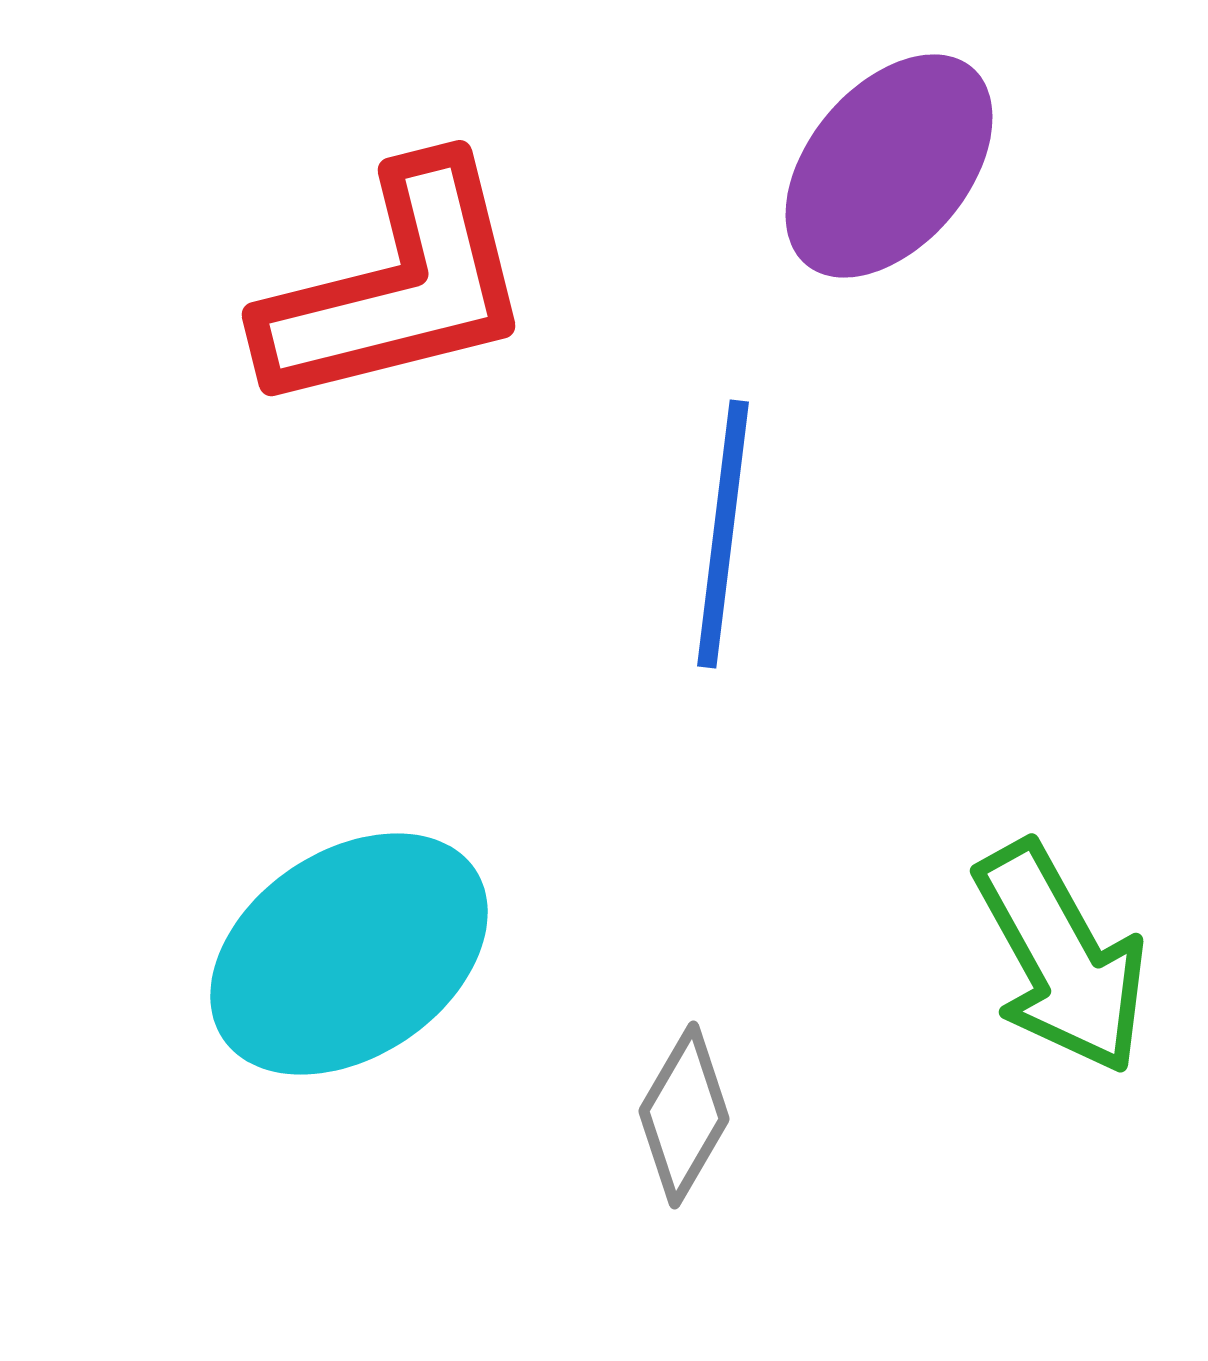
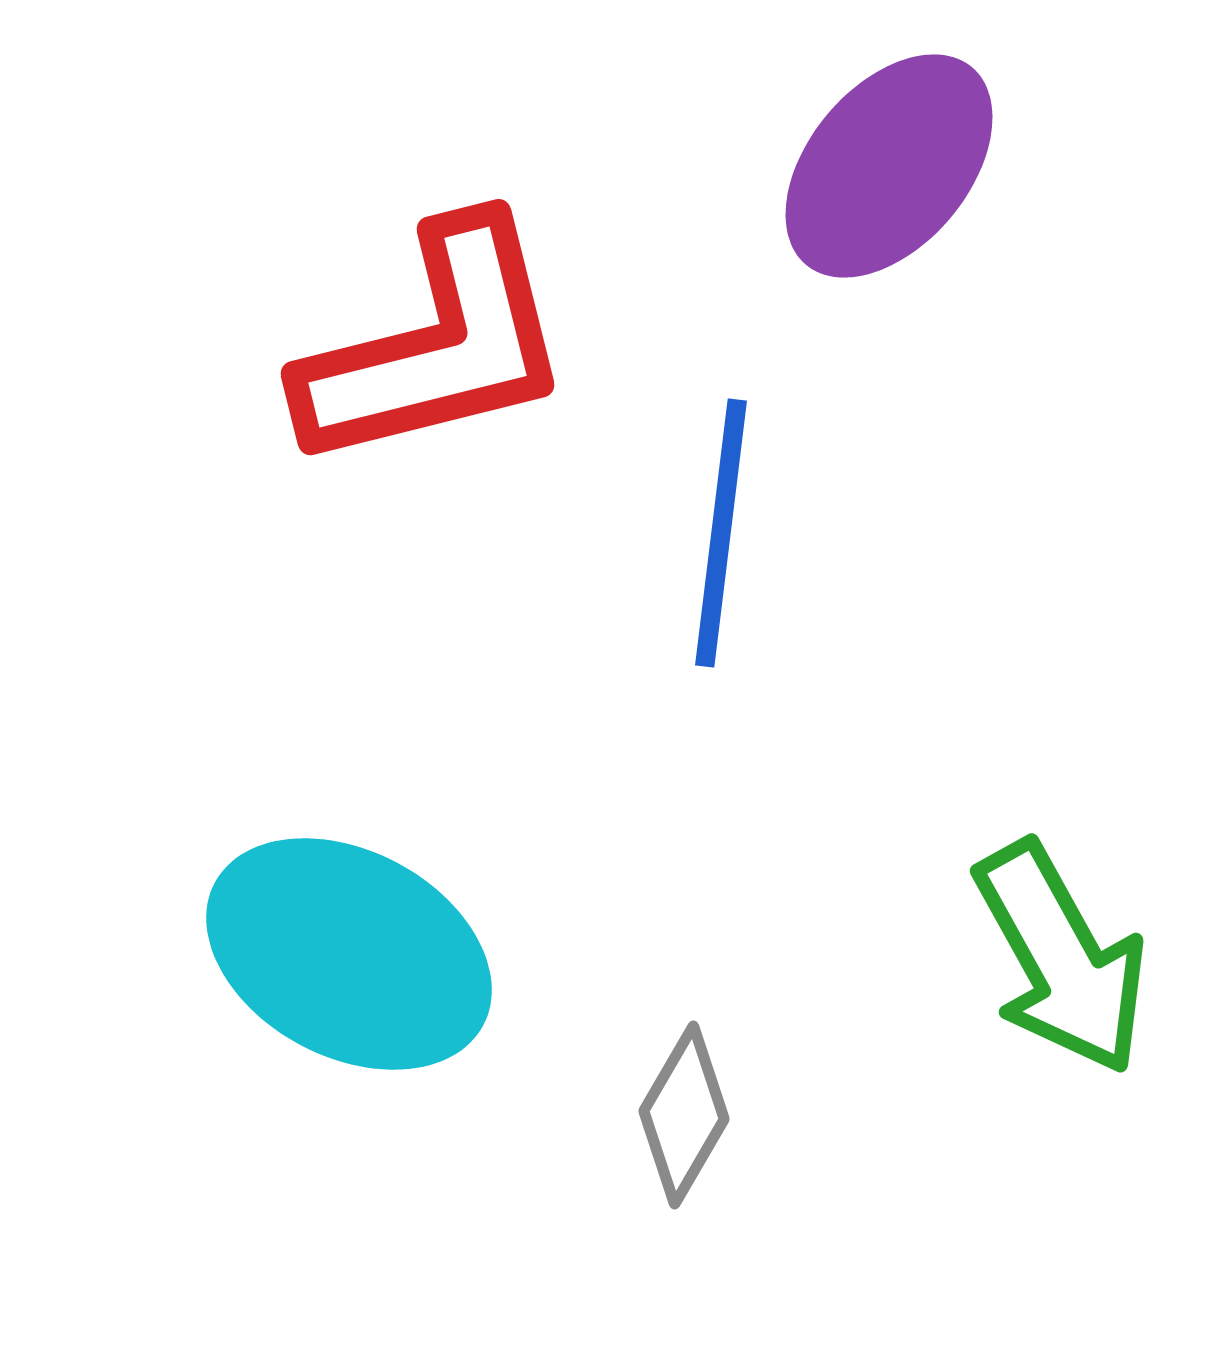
red L-shape: moved 39 px right, 59 px down
blue line: moved 2 px left, 1 px up
cyan ellipse: rotated 62 degrees clockwise
